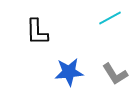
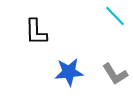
cyan line: moved 5 px right, 2 px up; rotated 75 degrees clockwise
black L-shape: moved 1 px left
